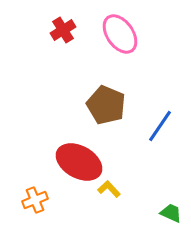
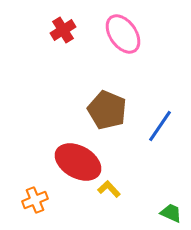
pink ellipse: moved 3 px right
brown pentagon: moved 1 px right, 5 px down
red ellipse: moved 1 px left
